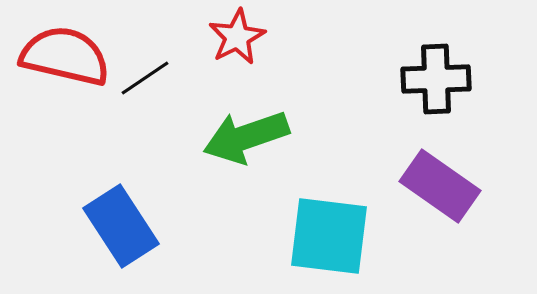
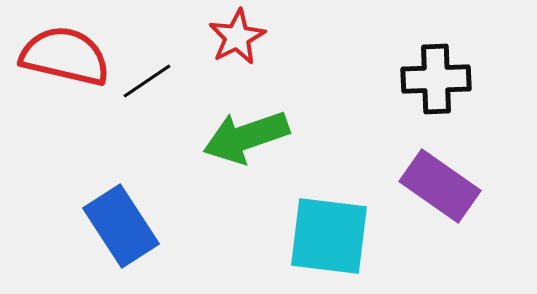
black line: moved 2 px right, 3 px down
